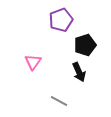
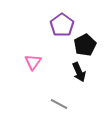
purple pentagon: moved 1 px right, 5 px down; rotated 15 degrees counterclockwise
black pentagon: rotated 10 degrees counterclockwise
gray line: moved 3 px down
